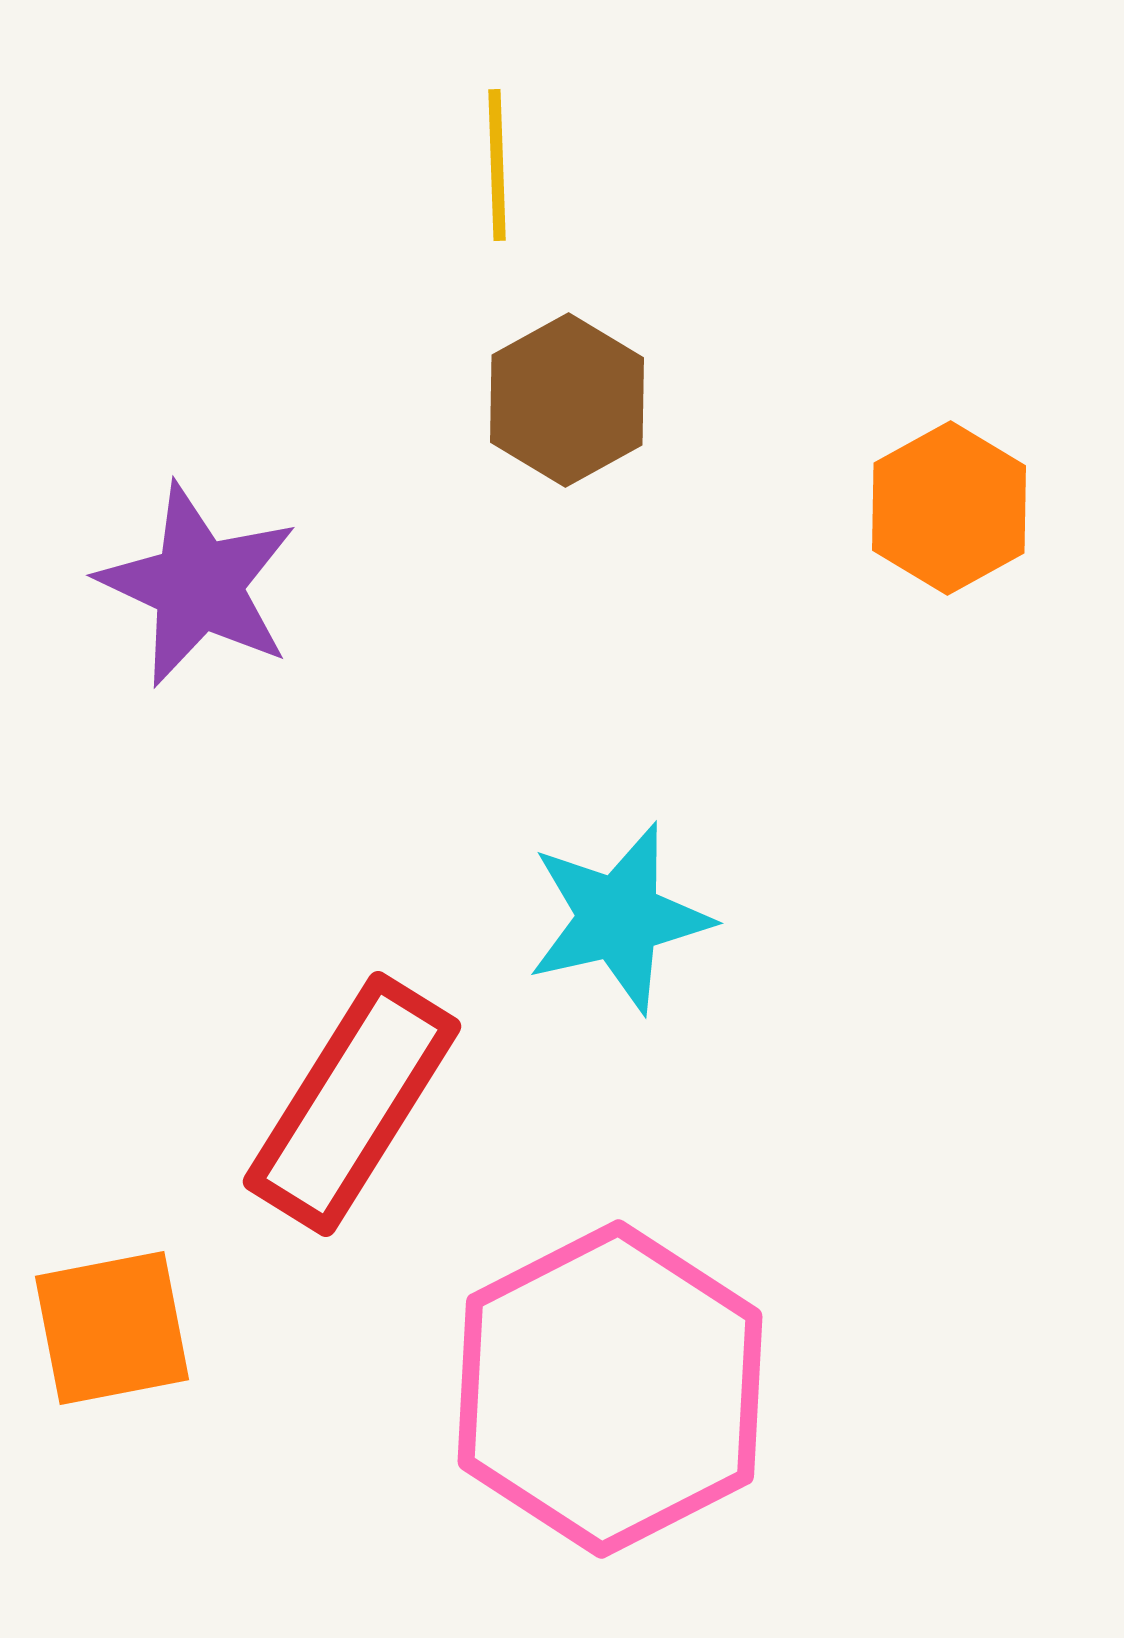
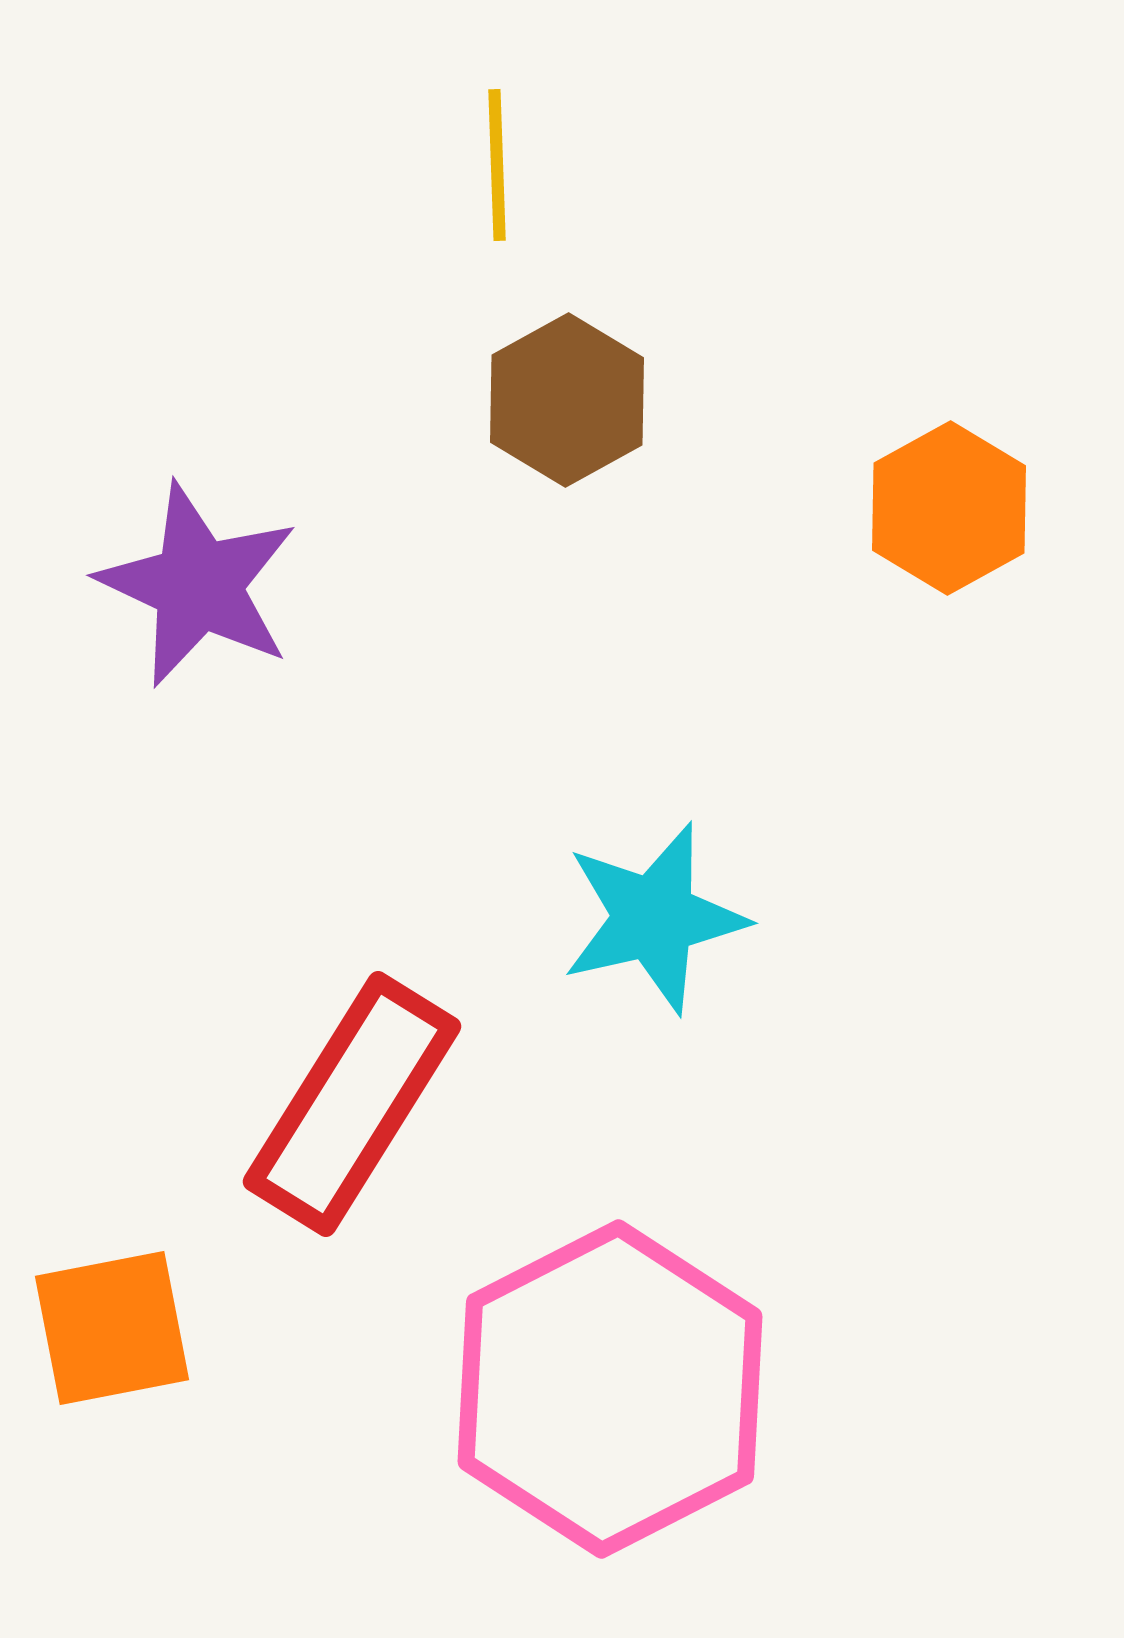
cyan star: moved 35 px right
